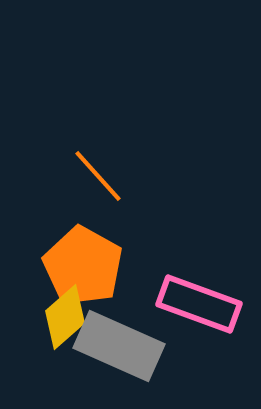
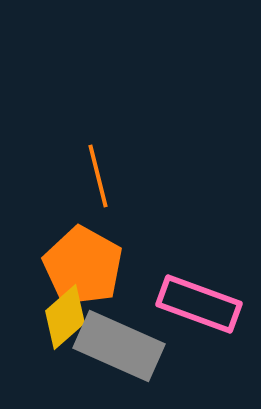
orange line: rotated 28 degrees clockwise
